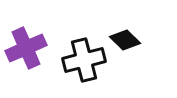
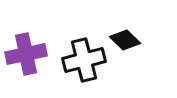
purple cross: moved 6 px down; rotated 12 degrees clockwise
